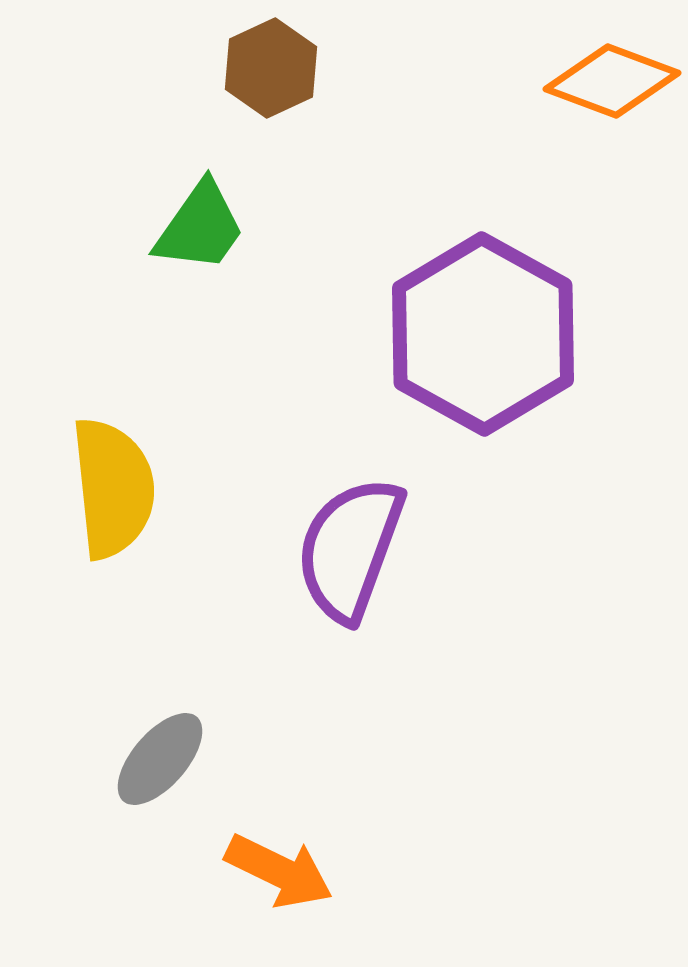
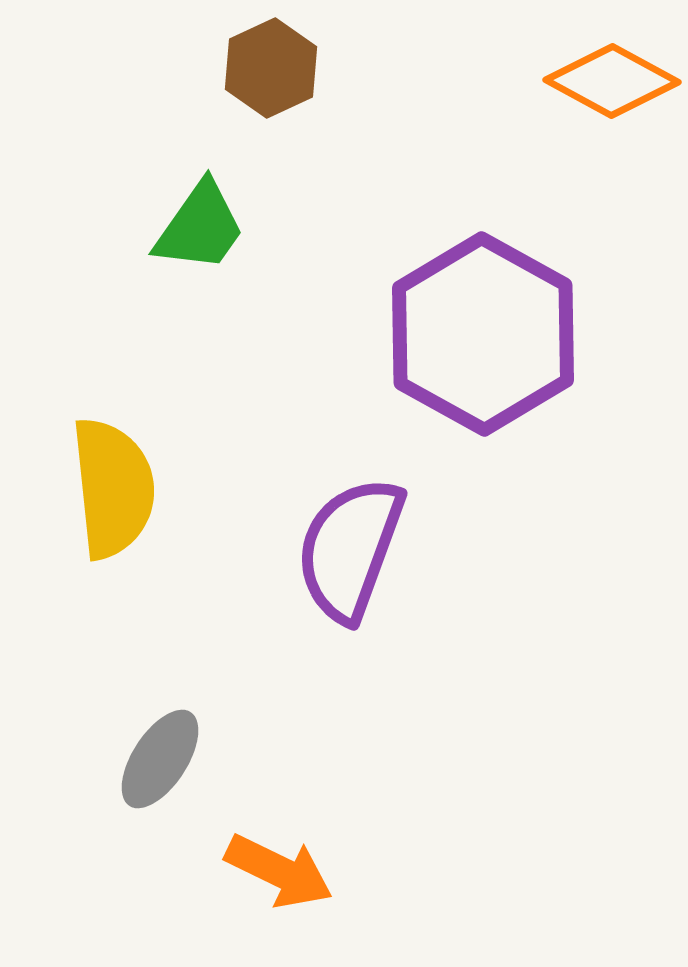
orange diamond: rotated 8 degrees clockwise
gray ellipse: rotated 8 degrees counterclockwise
